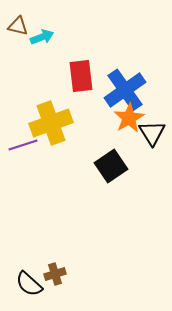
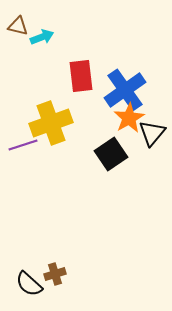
black triangle: rotated 12 degrees clockwise
black square: moved 12 px up
